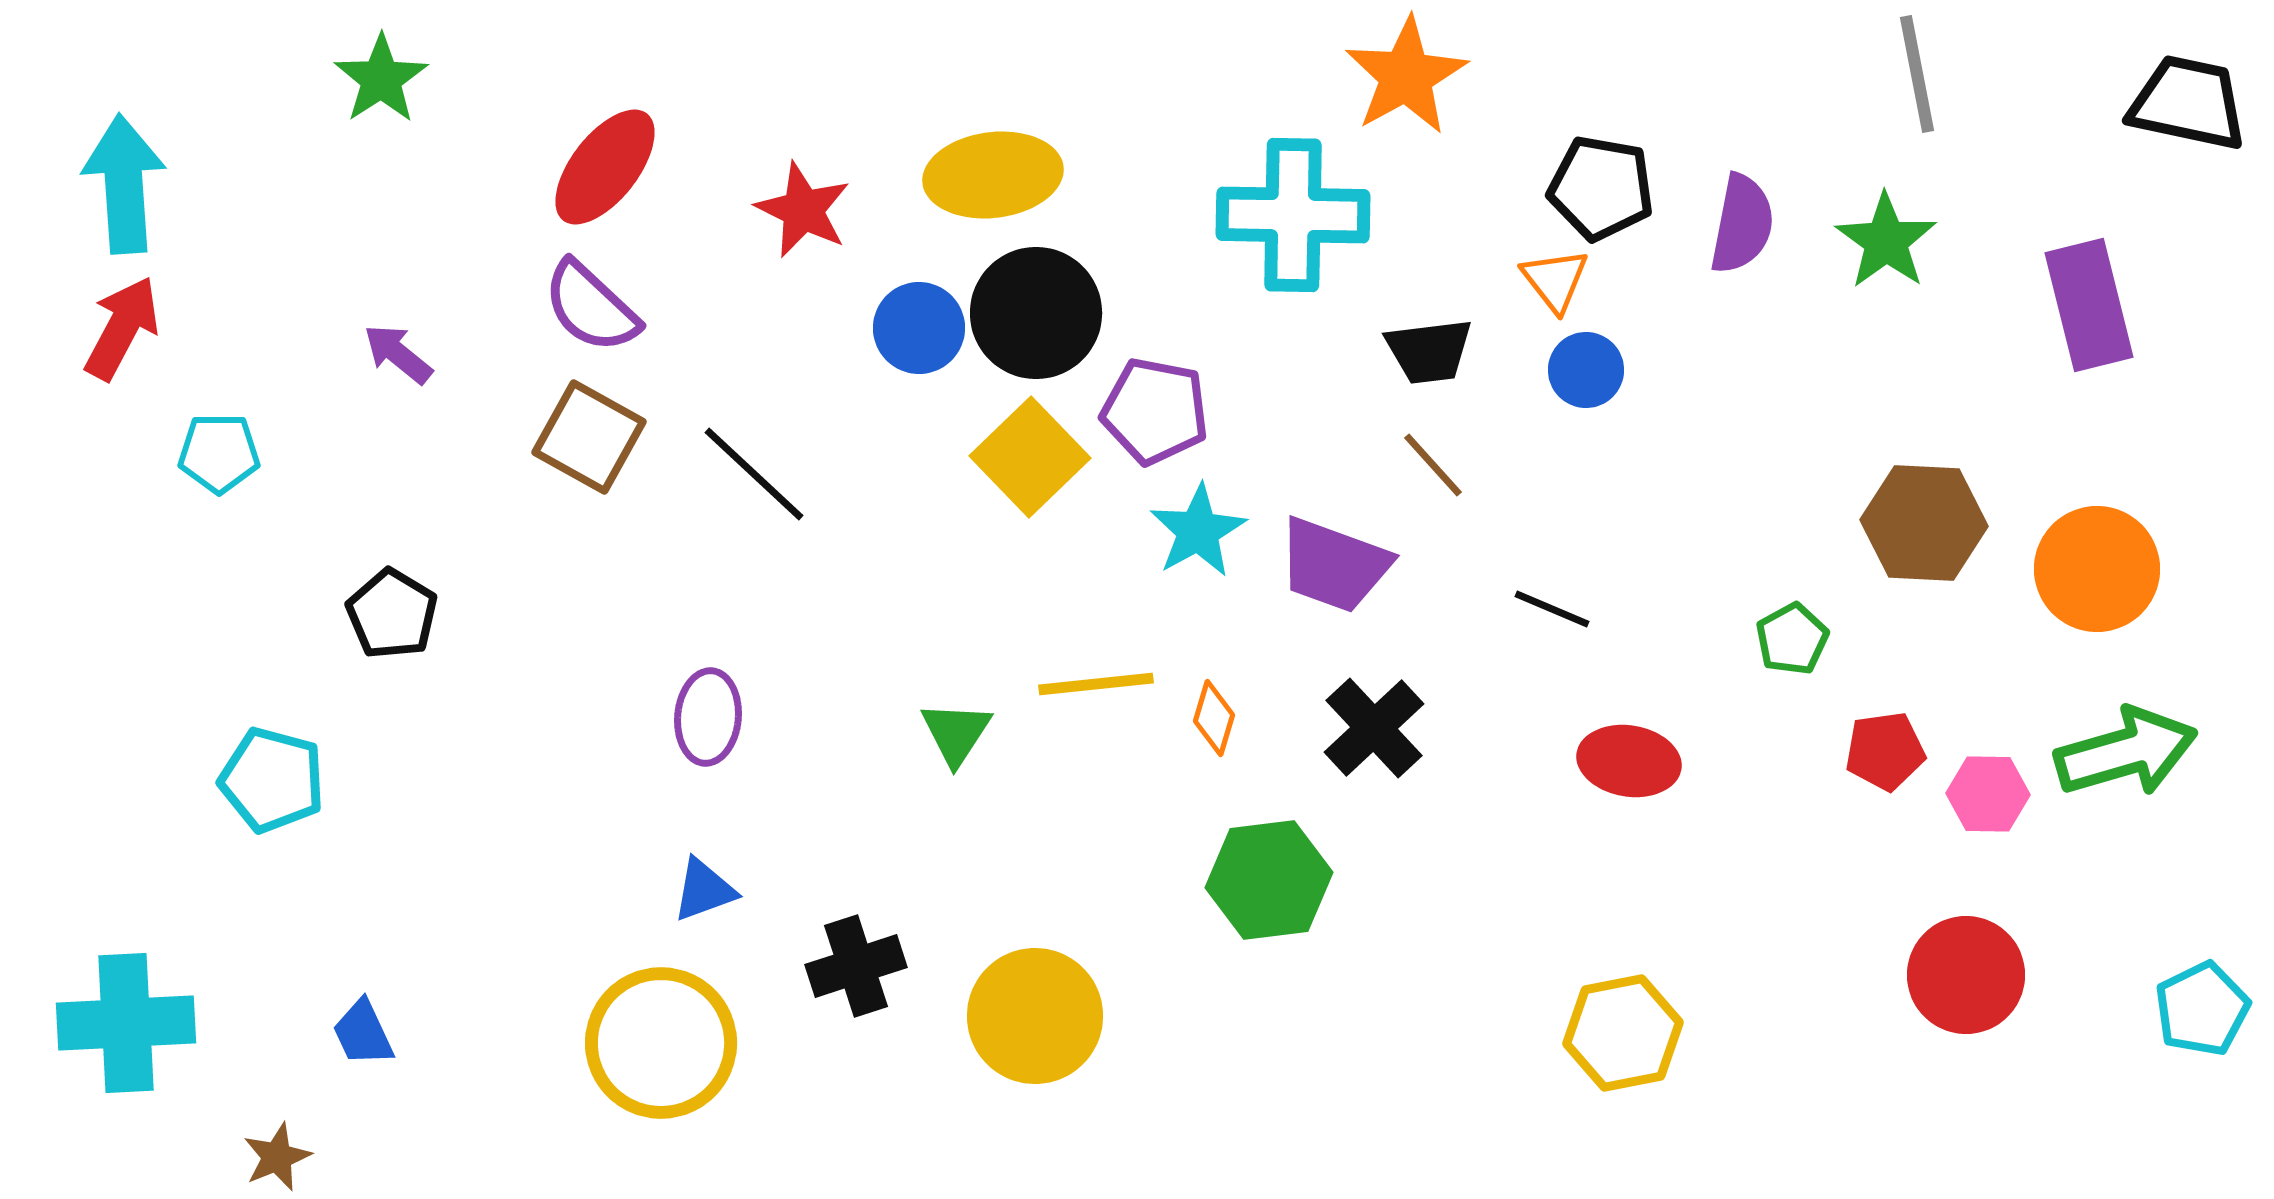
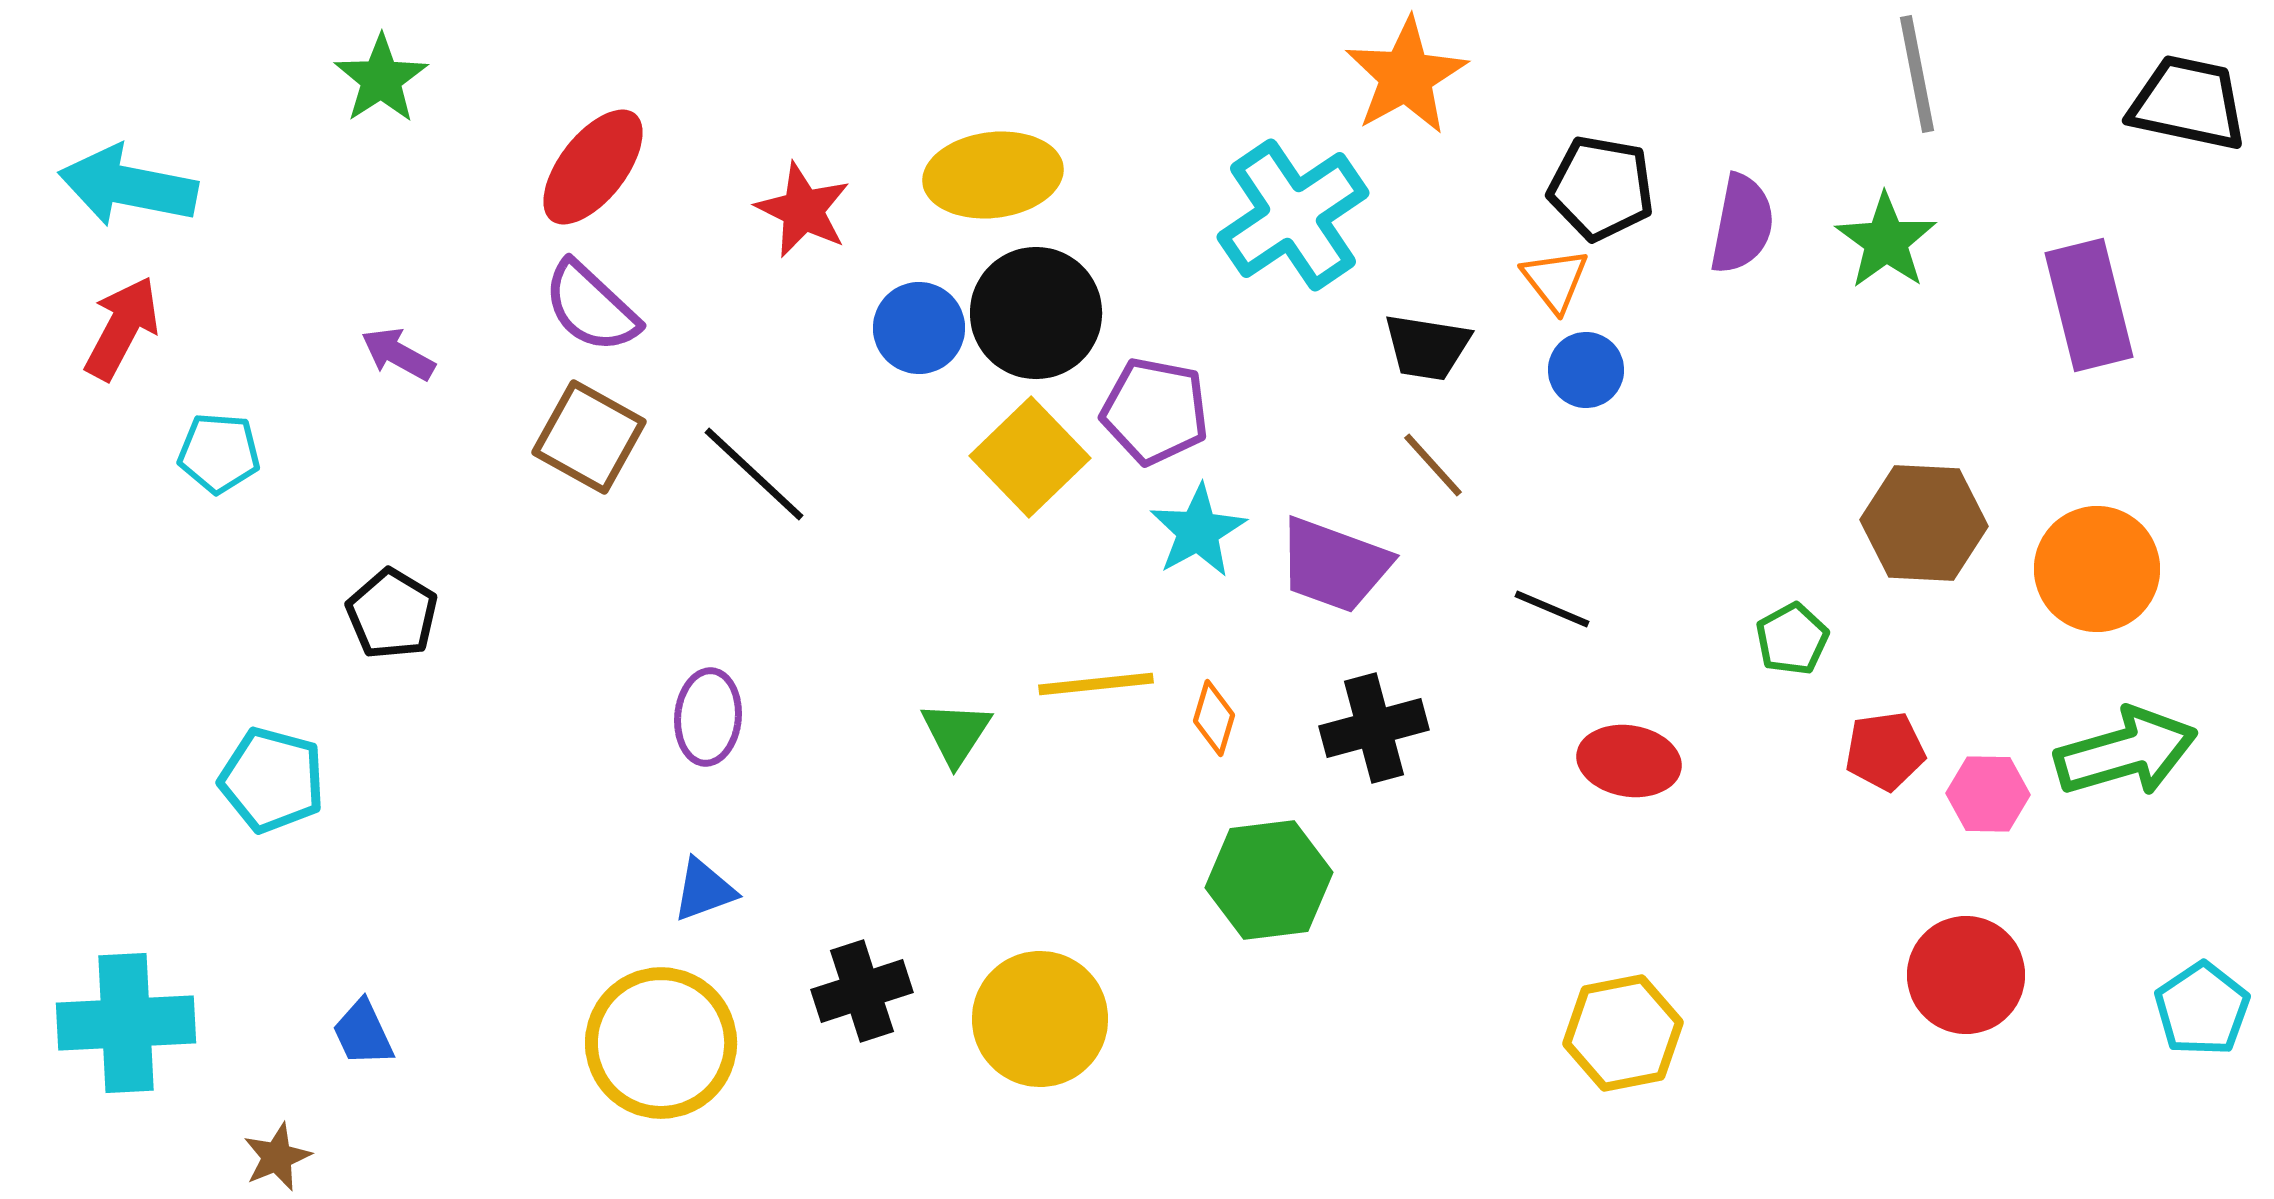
red ellipse at (605, 167): moved 12 px left
cyan arrow at (124, 184): moved 4 px right, 2 px down; rotated 75 degrees counterclockwise
cyan cross at (1293, 215): rotated 35 degrees counterclockwise
black trapezoid at (1429, 351): moved 2 px left, 4 px up; rotated 16 degrees clockwise
purple arrow at (398, 354): rotated 10 degrees counterclockwise
cyan pentagon at (219, 453): rotated 4 degrees clockwise
black cross at (1374, 728): rotated 28 degrees clockwise
black cross at (856, 966): moved 6 px right, 25 px down
cyan pentagon at (2202, 1009): rotated 8 degrees counterclockwise
yellow circle at (1035, 1016): moved 5 px right, 3 px down
